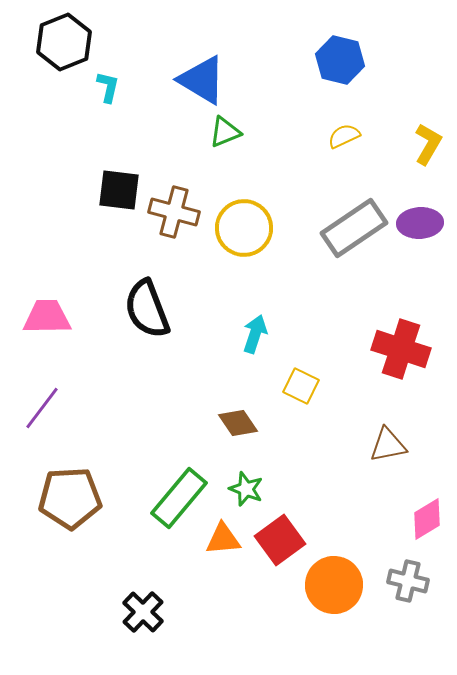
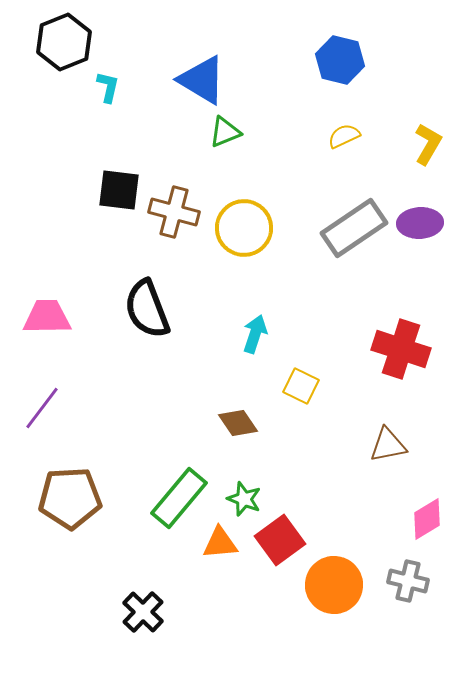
green star: moved 2 px left, 10 px down
orange triangle: moved 3 px left, 4 px down
